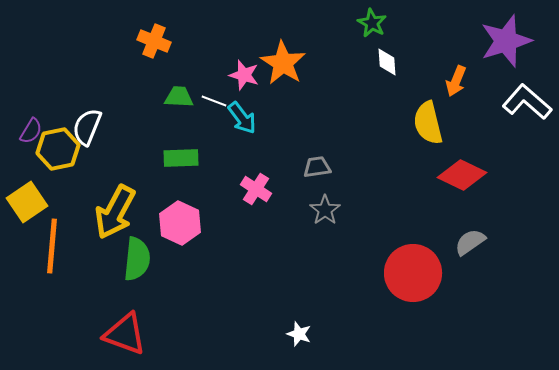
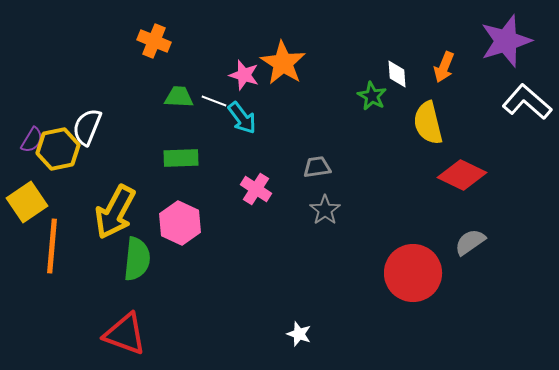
green star: moved 73 px down
white diamond: moved 10 px right, 12 px down
orange arrow: moved 12 px left, 14 px up
purple semicircle: moved 1 px right, 9 px down
